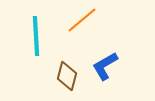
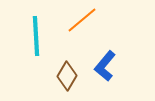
blue L-shape: rotated 20 degrees counterclockwise
brown diamond: rotated 16 degrees clockwise
